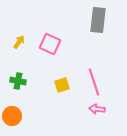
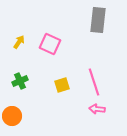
green cross: moved 2 px right; rotated 35 degrees counterclockwise
